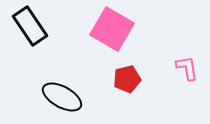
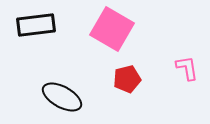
black rectangle: moved 6 px right, 1 px up; rotated 63 degrees counterclockwise
